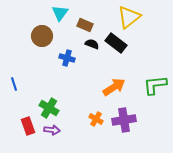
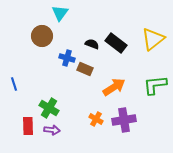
yellow triangle: moved 24 px right, 22 px down
brown rectangle: moved 44 px down
red rectangle: rotated 18 degrees clockwise
